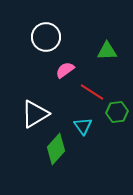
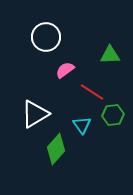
green triangle: moved 3 px right, 4 px down
green hexagon: moved 4 px left, 3 px down
cyan triangle: moved 1 px left, 1 px up
